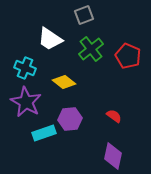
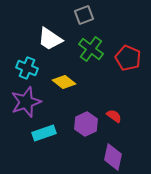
green cross: rotated 15 degrees counterclockwise
red pentagon: moved 2 px down
cyan cross: moved 2 px right
purple star: rotated 24 degrees clockwise
purple hexagon: moved 16 px right, 5 px down; rotated 20 degrees counterclockwise
purple diamond: moved 1 px down
